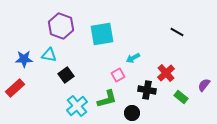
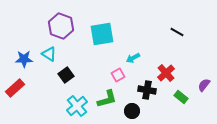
cyan triangle: moved 1 px up; rotated 21 degrees clockwise
black circle: moved 2 px up
